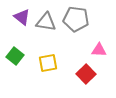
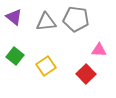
purple triangle: moved 8 px left
gray triangle: rotated 15 degrees counterclockwise
yellow square: moved 2 px left, 3 px down; rotated 24 degrees counterclockwise
